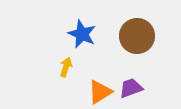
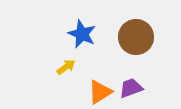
brown circle: moved 1 px left, 1 px down
yellow arrow: rotated 36 degrees clockwise
